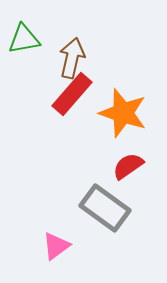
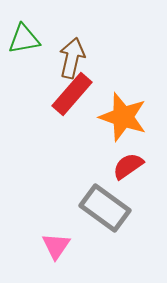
orange star: moved 4 px down
pink triangle: rotated 20 degrees counterclockwise
